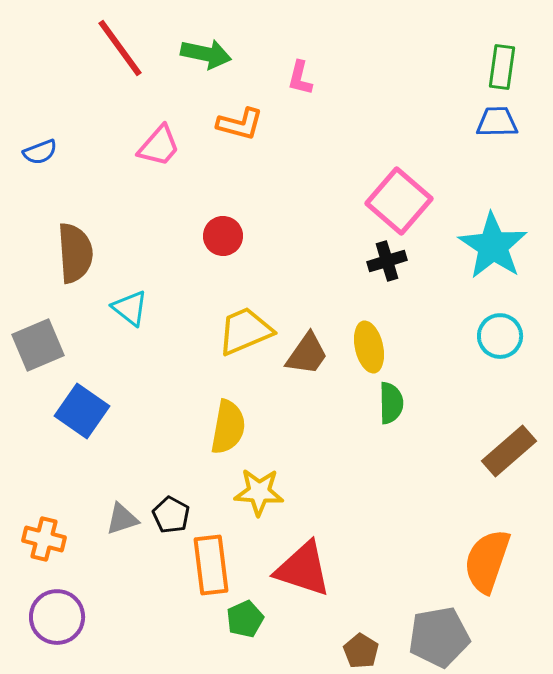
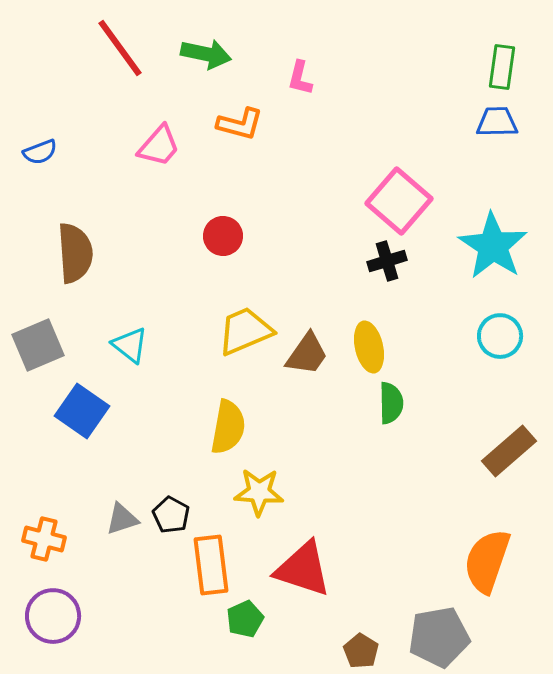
cyan triangle: moved 37 px down
purple circle: moved 4 px left, 1 px up
